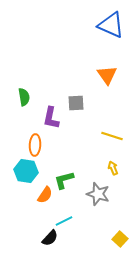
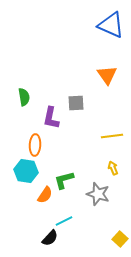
yellow line: rotated 25 degrees counterclockwise
